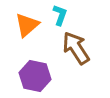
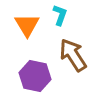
orange triangle: rotated 20 degrees counterclockwise
brown arrow: moved 3 px left, 7 px down
